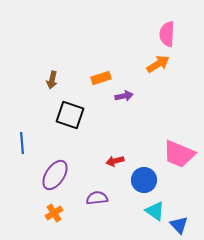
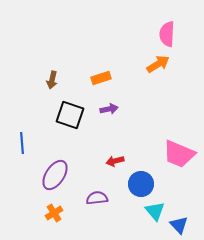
purple arrow: moved 15 px left, 13 px down
blue circle: moved 3 px left, 4 px down
cyan triangle: rotated 15 degrees clockwise
